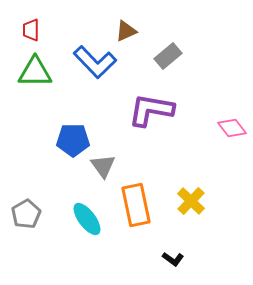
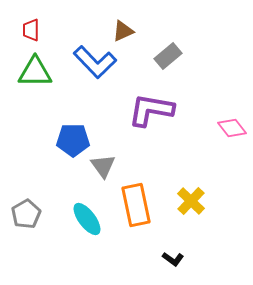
brown triangle: moved 3 px left
